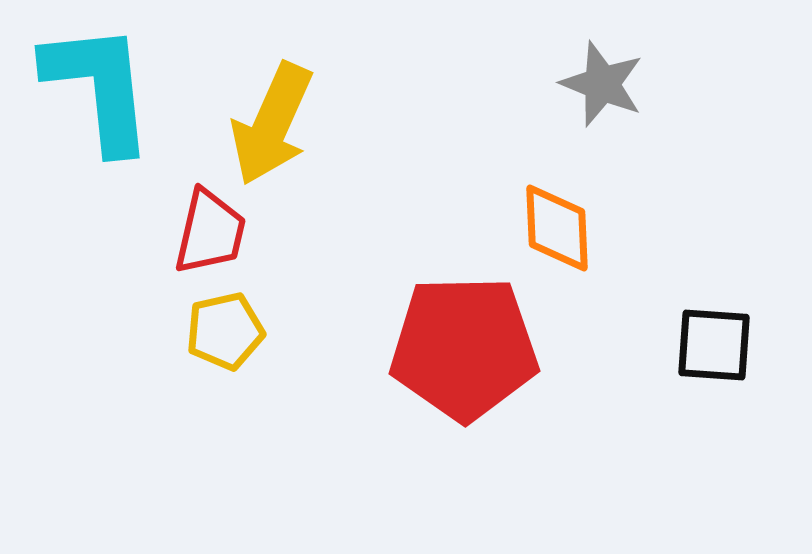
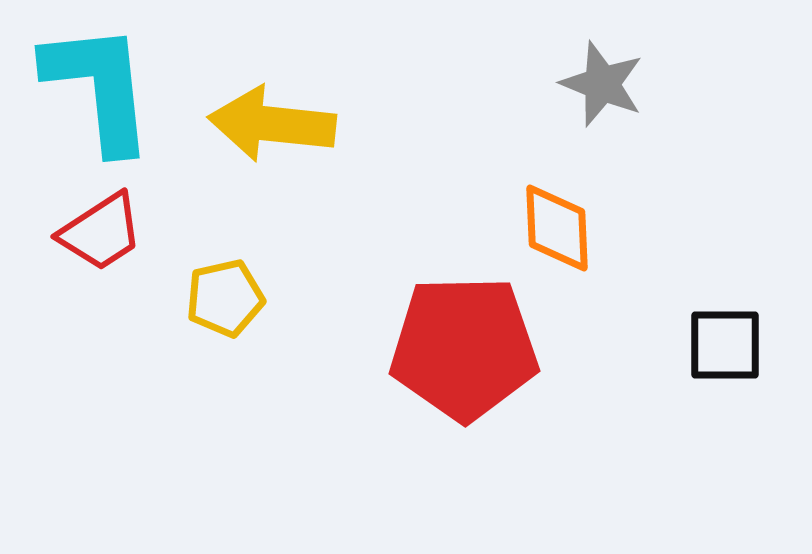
yellow arrow: rotated 72 degrees clockwise
red trapezoid: moved 109 px left; rotated 44 degrees clockwise
yellow pentagon: moved 33 px up
black square: moved 11 px right; rotated 4 degrees counterclockwise
